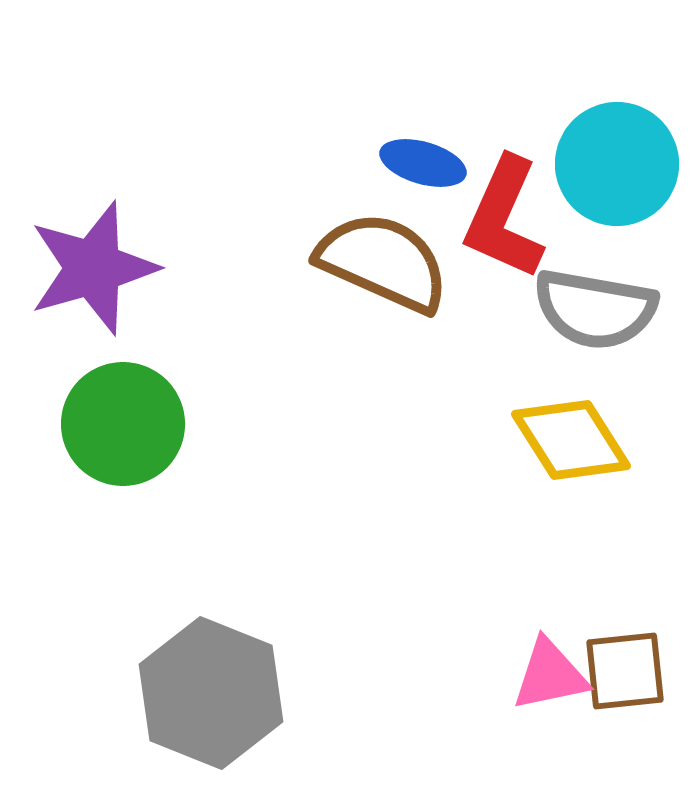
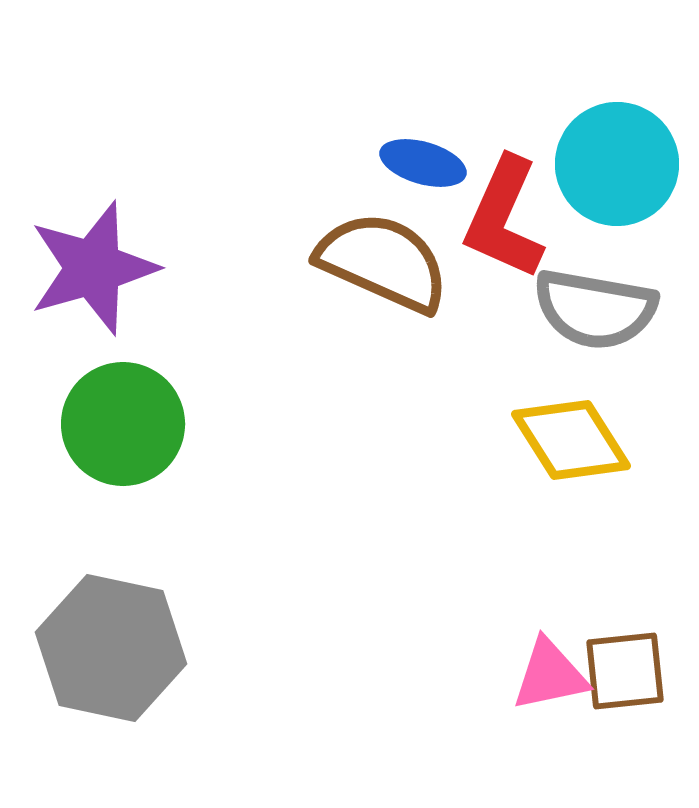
gray hexagon: moved 100 px left, 45 px up; rotated 10 degrees counterclockwise
